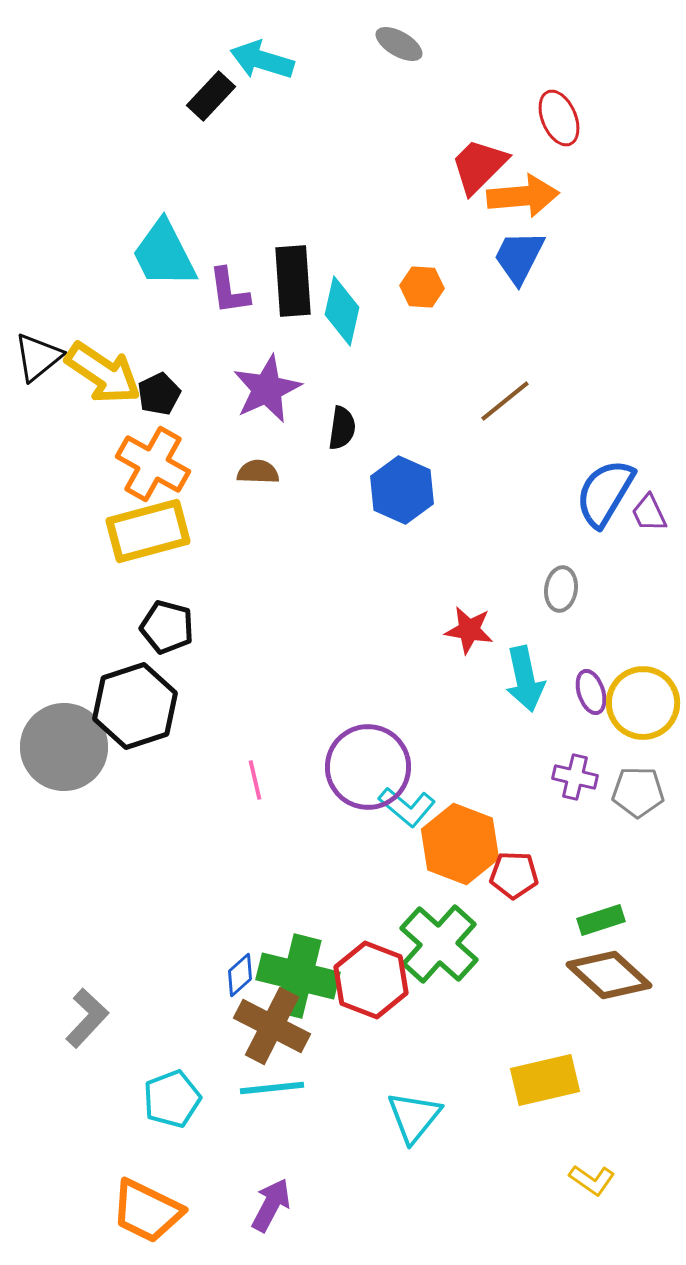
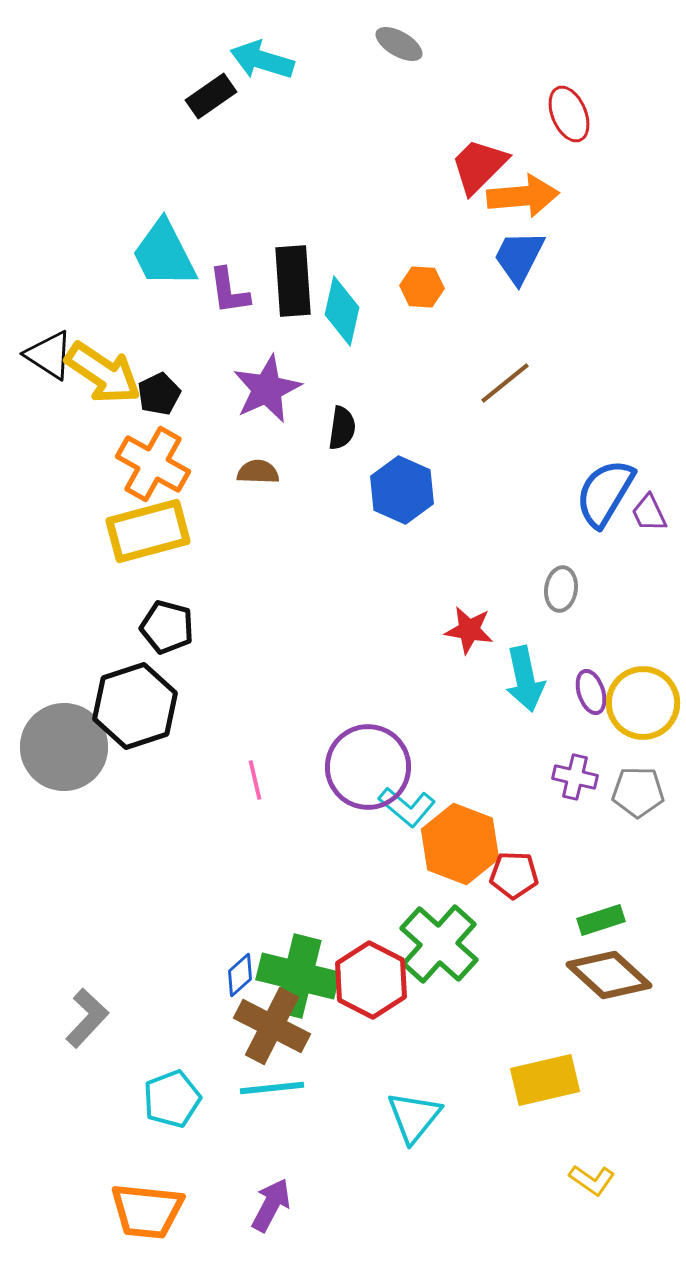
black rectangle at (211, 96): rotated 12 degrees clockwise
red ellipse at (559, 118): moved 10 px right, 4 px up
black triangle at (38, 357): moved 11 px right, 2 px up; rotated 48 degrees counterclockwise
brown line at (505, 401): moved 18 px up
red hexagon at (371, 980): rotated 6 degrees clockwise
orange trapezoid at (147, 1211): rotated 20 degrees counterclockwise
